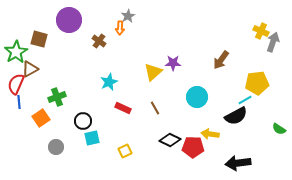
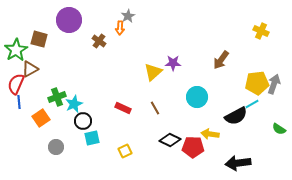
gray arrow: moved 1 px right, 42 px down
green star: moved 2 px up
cyan star: moved 35 px left, 22 px down
cyan line: moved 7 px right, 4 px down
